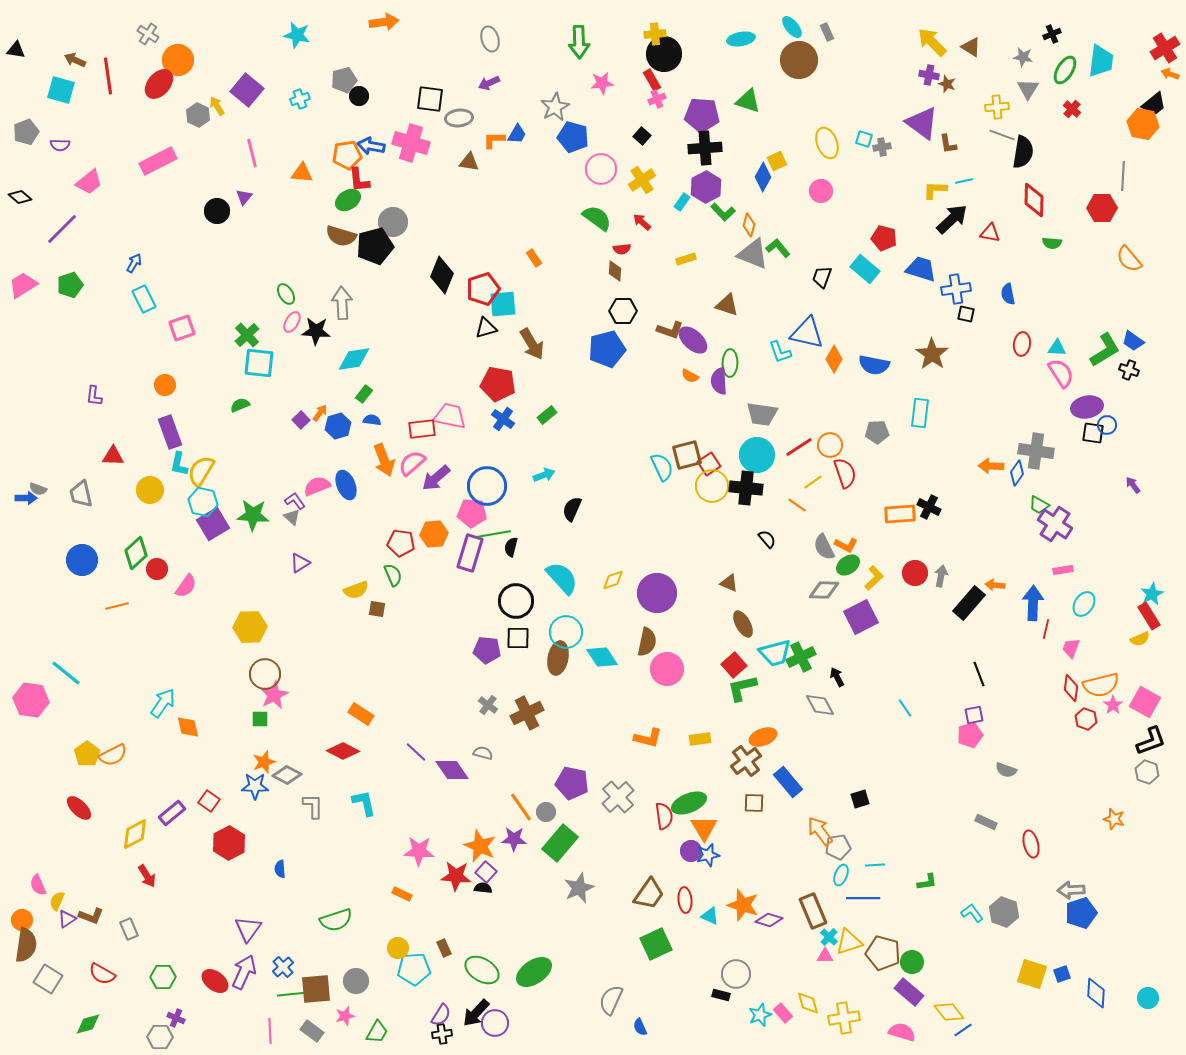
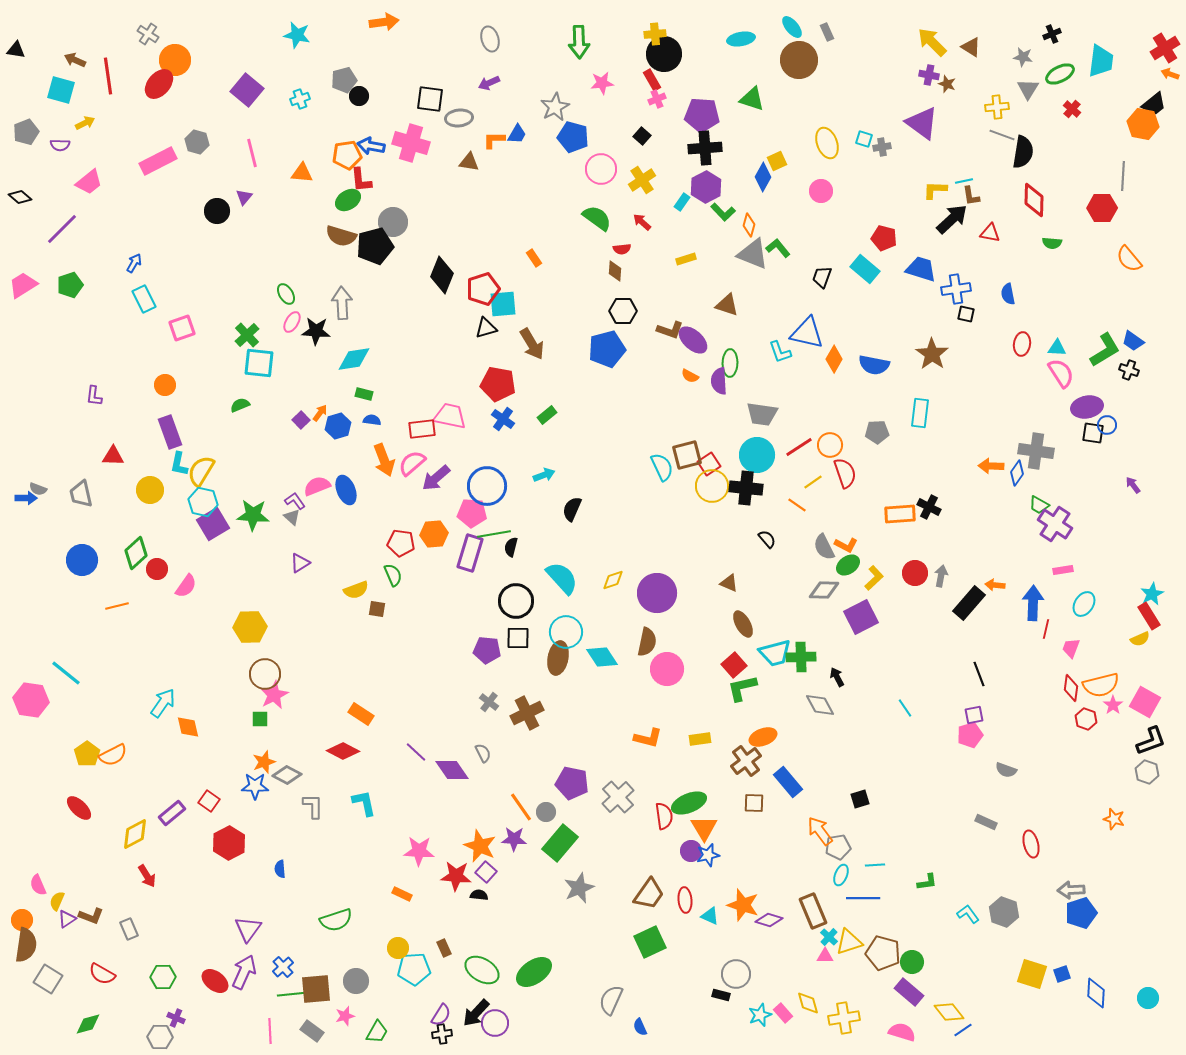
orange circle at (178, 60): moved 3 px left
green ellipse at (1065, 70): moved 5 px left, 4 px down; rotated 32 degrees clockwise
green triangle at (748, 101): moved 4 px right, 2 px up
yellow arrow at (217, 106): moved 132 px left, 17 px down; rotated 96 degrees clockwise
gray hexagon at (198, 115): moved 1 px left, 27 px down; rotated 10 degrees counterclockwise
brown L-shape at (948, 144): moved 23 px right, 52 px down
red L-shape at (359, 180): moved 2 px right
green rectangle at (364, 394): rotated 66 degrees clockwise
blue ellipse at (346, 485): moved 5 px down
green cross at (801, 657): rotated 24 degrees clockwise
gray cross at (488, 705): moved 1 px right, 3 px up
gray semicircle at (483, 753): rotated 48 degrees clockwise
black semicircle at (483, 888): moved 4 px left, 7 px down
cyan L-shape at (972, 913): moved 4 px left, 1 px down
green square at (656, 944): moved 6 px left, 2 px up
